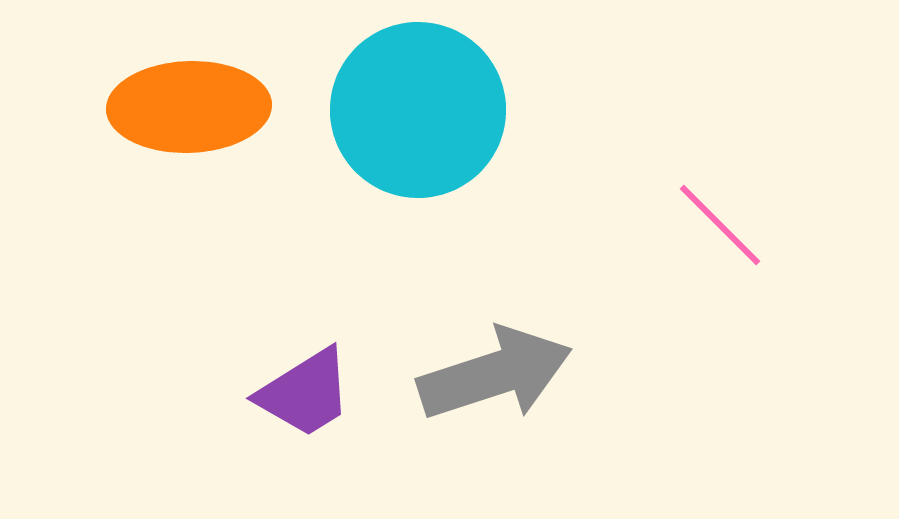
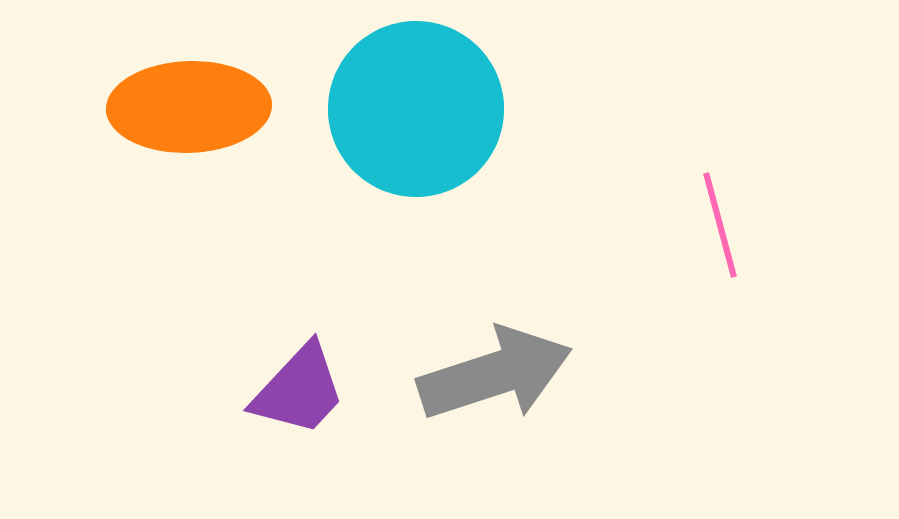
cyan circle: moved 2 px left, 1 px up
pink line: rotated 30 degrees clockwise
purple trapezoid: moved 6 px left, 3 px up; rotated 15 degrees counterclockwise
